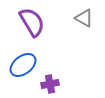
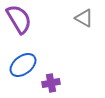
purple semicircle: moved 13 px left, 3 px up
purple cross: moved 1 px right, 1 px up
